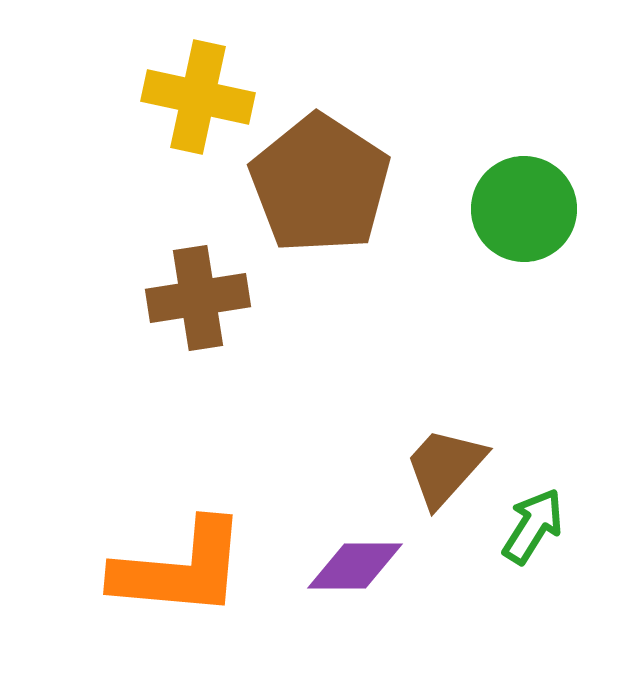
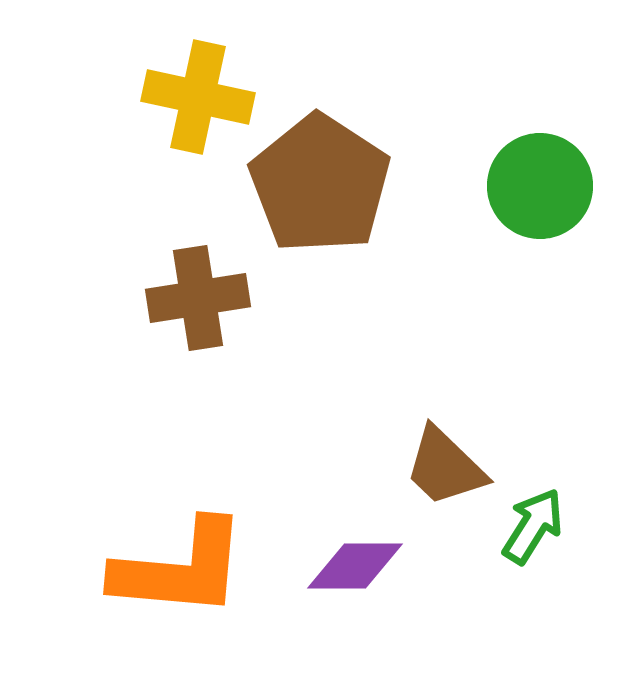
green circle: moved 16 px right, 23 px up
brown trapezoid: rotated 88 degrees counterclockwise
